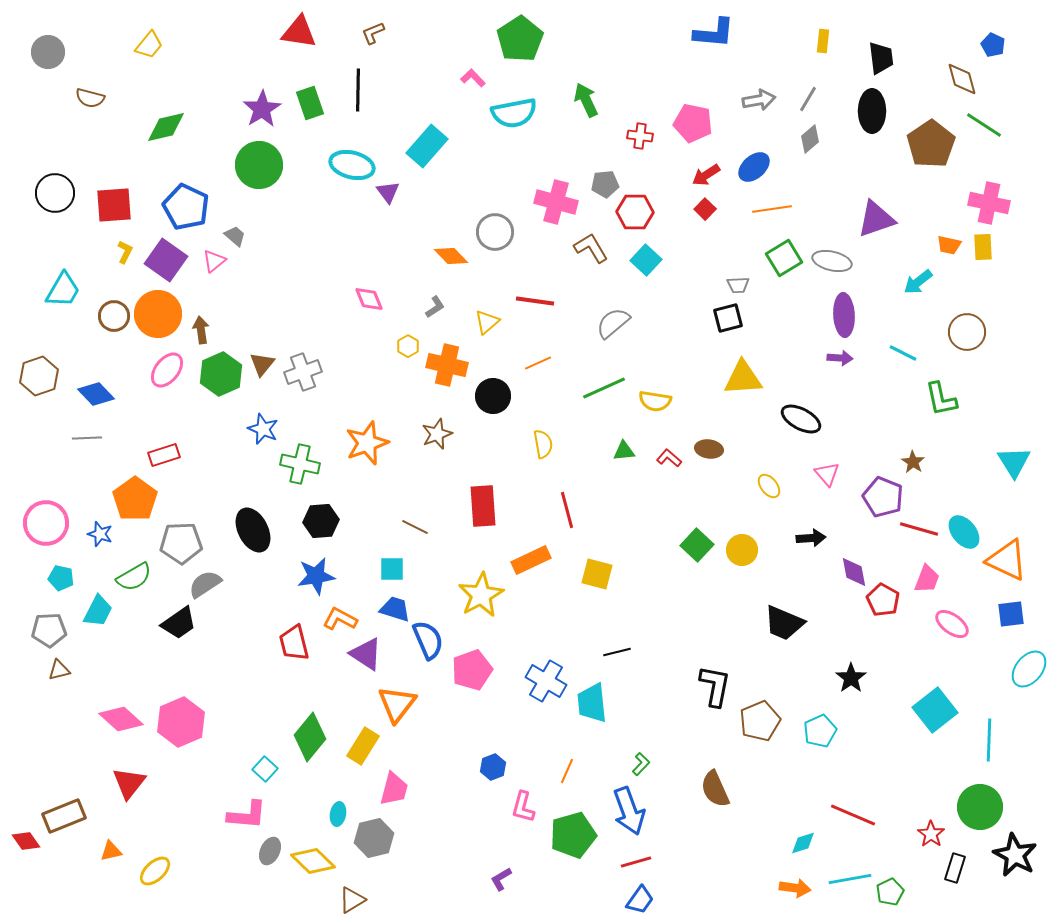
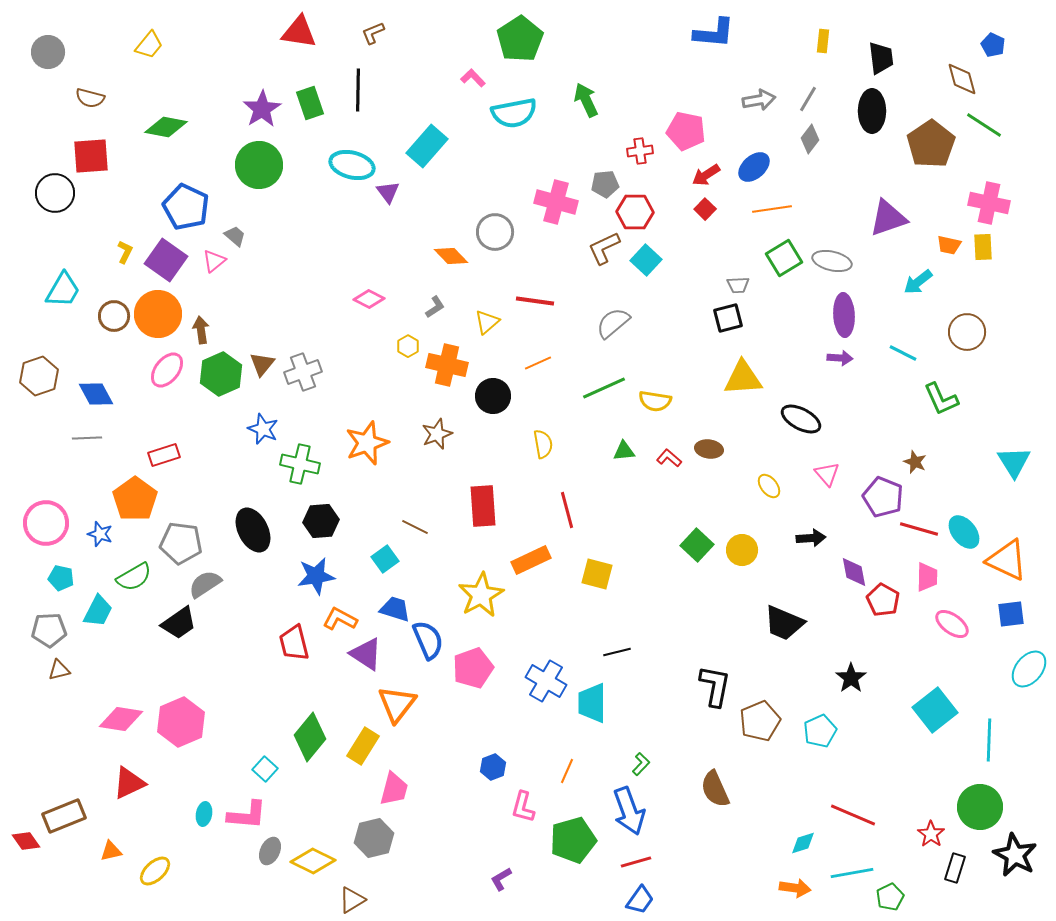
pink pentagon at (693, 123): moved 7 px left, 8 px down
green diamond at (166, 127): rotated 24 degrees clockwise
red cross at (640, 136): moved 15 px down; rotated 15 degrees counterclockwise
gray diamond at (810, 139): rotated 12 degrees counterclockwise
red square at (114, 205): moved 23 px left, 49 px up
purple triangle at (876, 219): moved 12 px right, 1 px up
brown L-shape at (591, 248): moved 13 px right; rotated 84 degrees counterclockwise
pink diamond at (369, 299): rotated 40 degrees counterclockwise
blue diamond at (96, 394): rotated 15 degrees clockwise
green L-shape at (941, 399): rotated 12 degrees counterclockwise
brown star at (913, 462): moved 2 px right; rotated 10 degrees counterclockwise
gray pentagon at (181, 543): rotated 9 degrees clockwise
cyan square at (392, 569): moved 7 px left, 10 px up; rotated 36 degrees counterclockwise
pink trapezoid at (927, 579): moved 2 px up; rotated 20 degrees counterclockwise
pink pentagon at (472, 670): moved 1 px right, 2 px up
cyan trapezoid at (592, 703): rotated 6 degrees clockwise
pink diamond at (121, 719): rotated 33 degrees counterclockwise
red triangle at (129, 783): rotated 27 degrees clockwise
cyan ellipse at (338, 814): moved 134 px left
green pentagon at (573, 835): moved 5 px down
yellow diamond at (313, 861): rotated 18 degrees counterclockwise
cyan line at (850, 879): moved 2 px right, 6 px up
green pentagon at (890, 892): moved 5 px down
